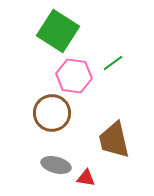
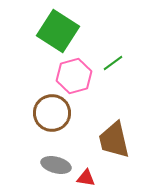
pink hexagon: rotated 24 degrees counterclockwise
